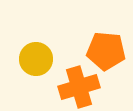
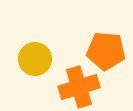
yellow circle: moved 1 px left
